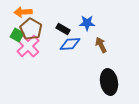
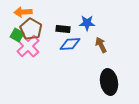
black rectangle: rotated 24 degrees counterclockwise
